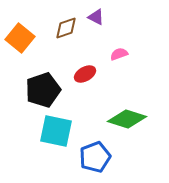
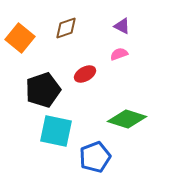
purple triangle: moved 26 px right, 9 px down
